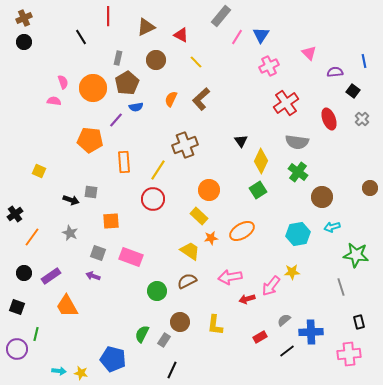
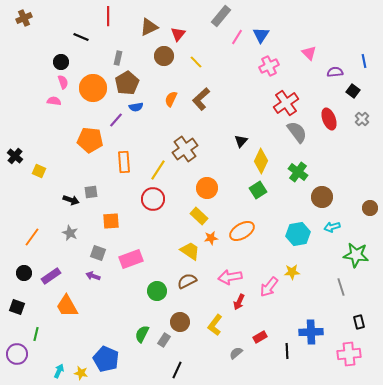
brown triangle at (146, 27): moved 3 px right
red triangle at (181, 35): moved 3 px left, 1 px up; rotated 42 degrees clockwise
black line at (81, 37): rotated 35 degrees counterclockwise
black circle at (24, 42): moved 37 px right, 20 px down
brown circle at (156, 60): moved 8 px right, 4 px up
black triangle at (241, 141): rotated 16 degrees clockwise
gray semicircle at (297, 142): moved 10 px up; rotated 135 degrees counterclockwise
brown cross at (185, 145): moved 4 px down; rotated 15 degrees counterclockwise
brown circle at (370, 188): moved 20 px down
orange circle at (209, 190): moved 2 px left, 2 px up
gray square at (91, 192): rotated 16 degrees counterclockwise
black cross at (15, 214): moved 58 px up; rotated 14 degrees counterclockwise
pink rectangle at (131, 257): moved 2 px down; rotated 40 degrees counterclockwise
pink arrow at (271, 286): moved 2 px left, 1 px down
red arrow at (247, 299): moved 8 px left, 3 px down; rotated 49 degrees counterclockwise
gray semicircle at (284, 320): moved 48 px left, 33 px down
yellow L-shape at (215, 325): rotated 30 degrees clockwise
purple circle at (17, 349): moved 5 px down
black line at (287, 351): rotated 56 degrees counterclockwise
blue pentagon at (113, 359): moved 7 px left; rotated 10 degrees clockwise
black line at (172, 370): moved 5 px right
cyan arrow at (59, 371): rotated 72 degrees counterclockwise
